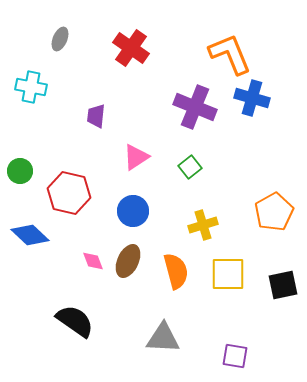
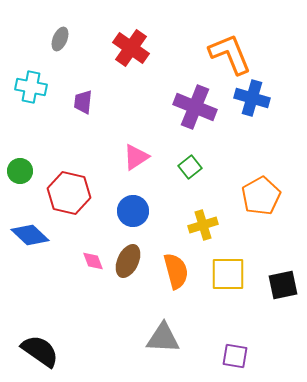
purple trapezoid: moved 13 px left, 14 px up
orange pentagon: moved 13 px left, 16 px up
black semicircle: moved 35 px left, 30 px down
